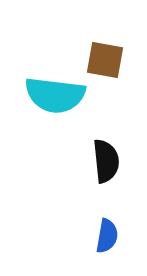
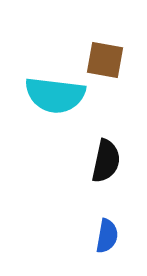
black semicircle: rotated 18 degrees clockwise
